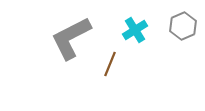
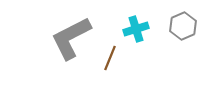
cyan cross: moved 1 px right, 1 px up; rotated 15 degrees clockwise
brown line: moved 6 px up
